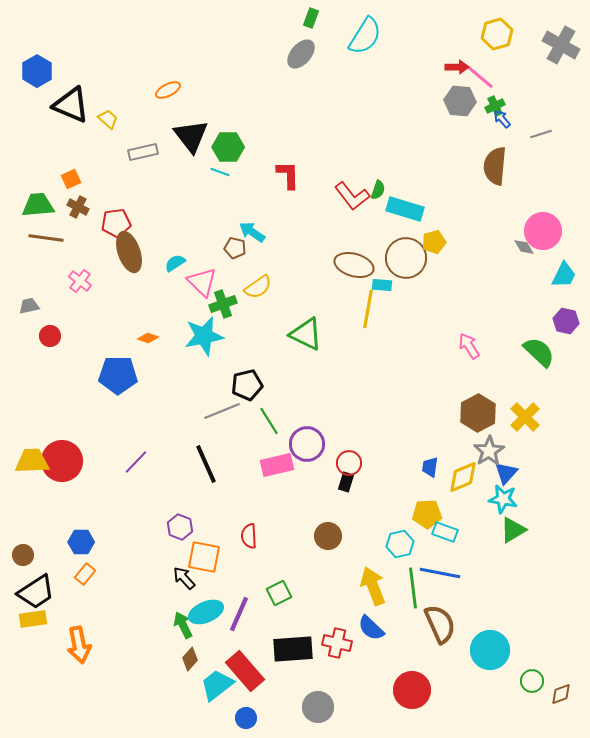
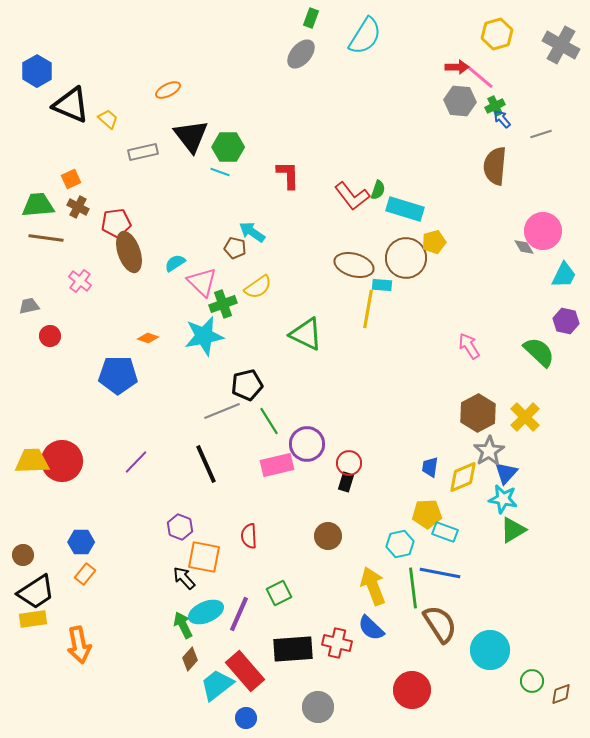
brown semicircle at (440, 624): rotated 9 degrees counterclockwise
